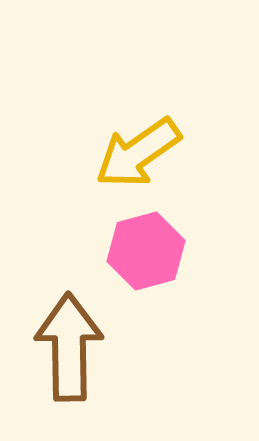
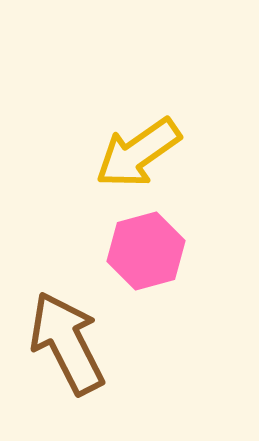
brown arrow: moved 2 px left, 4 px up; rotated 26 degrees counterclockwise
